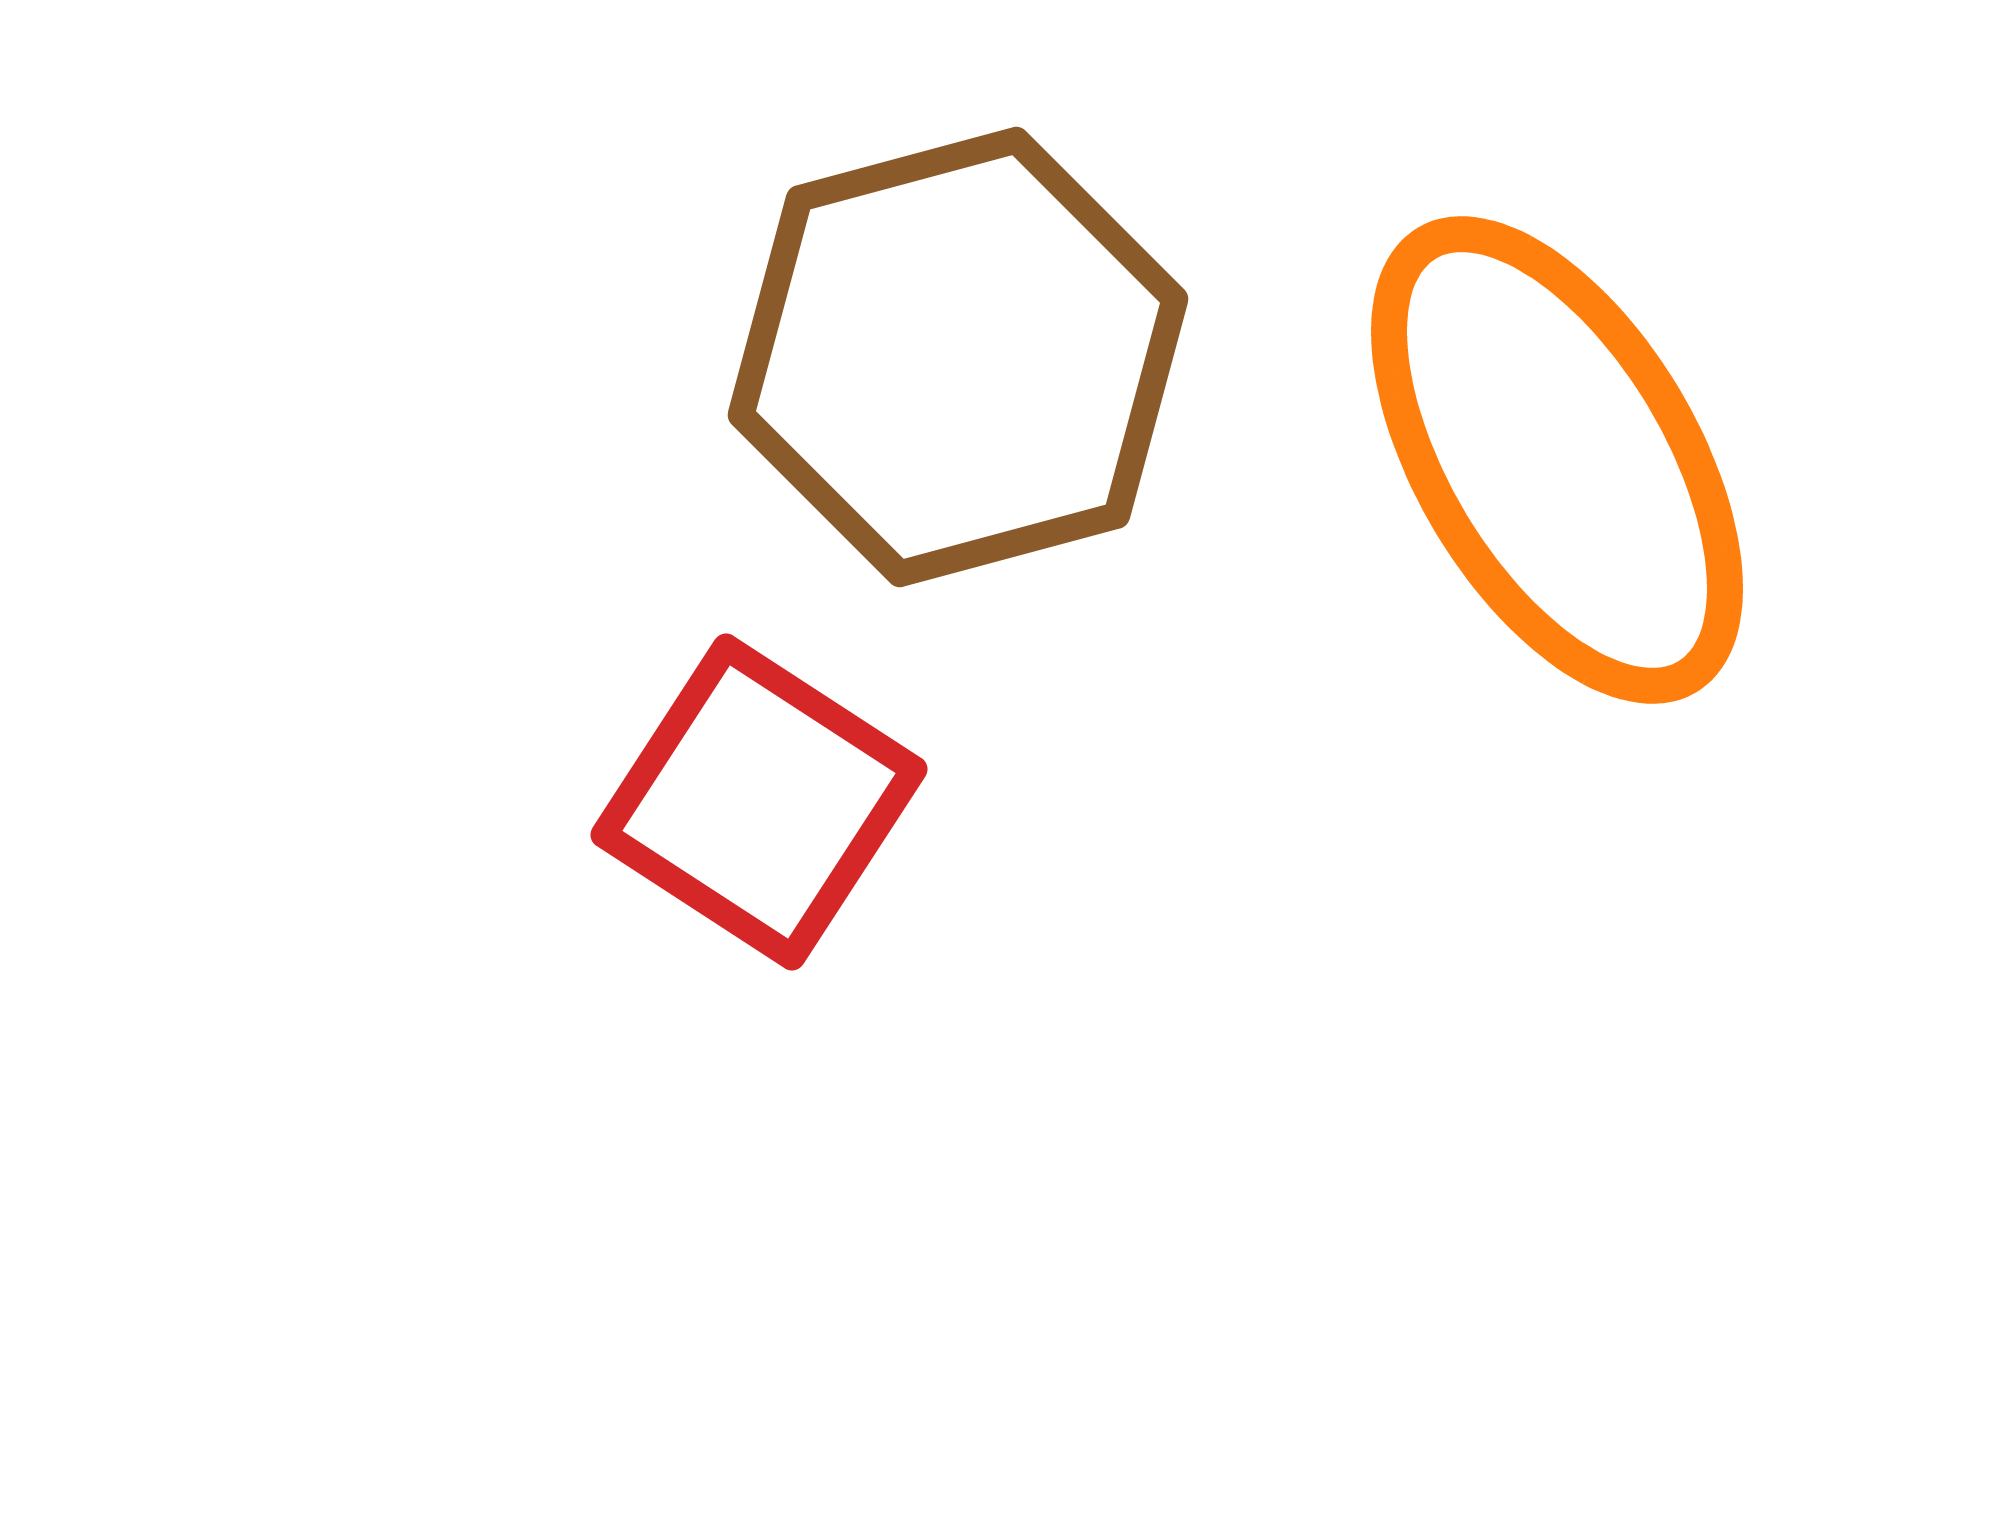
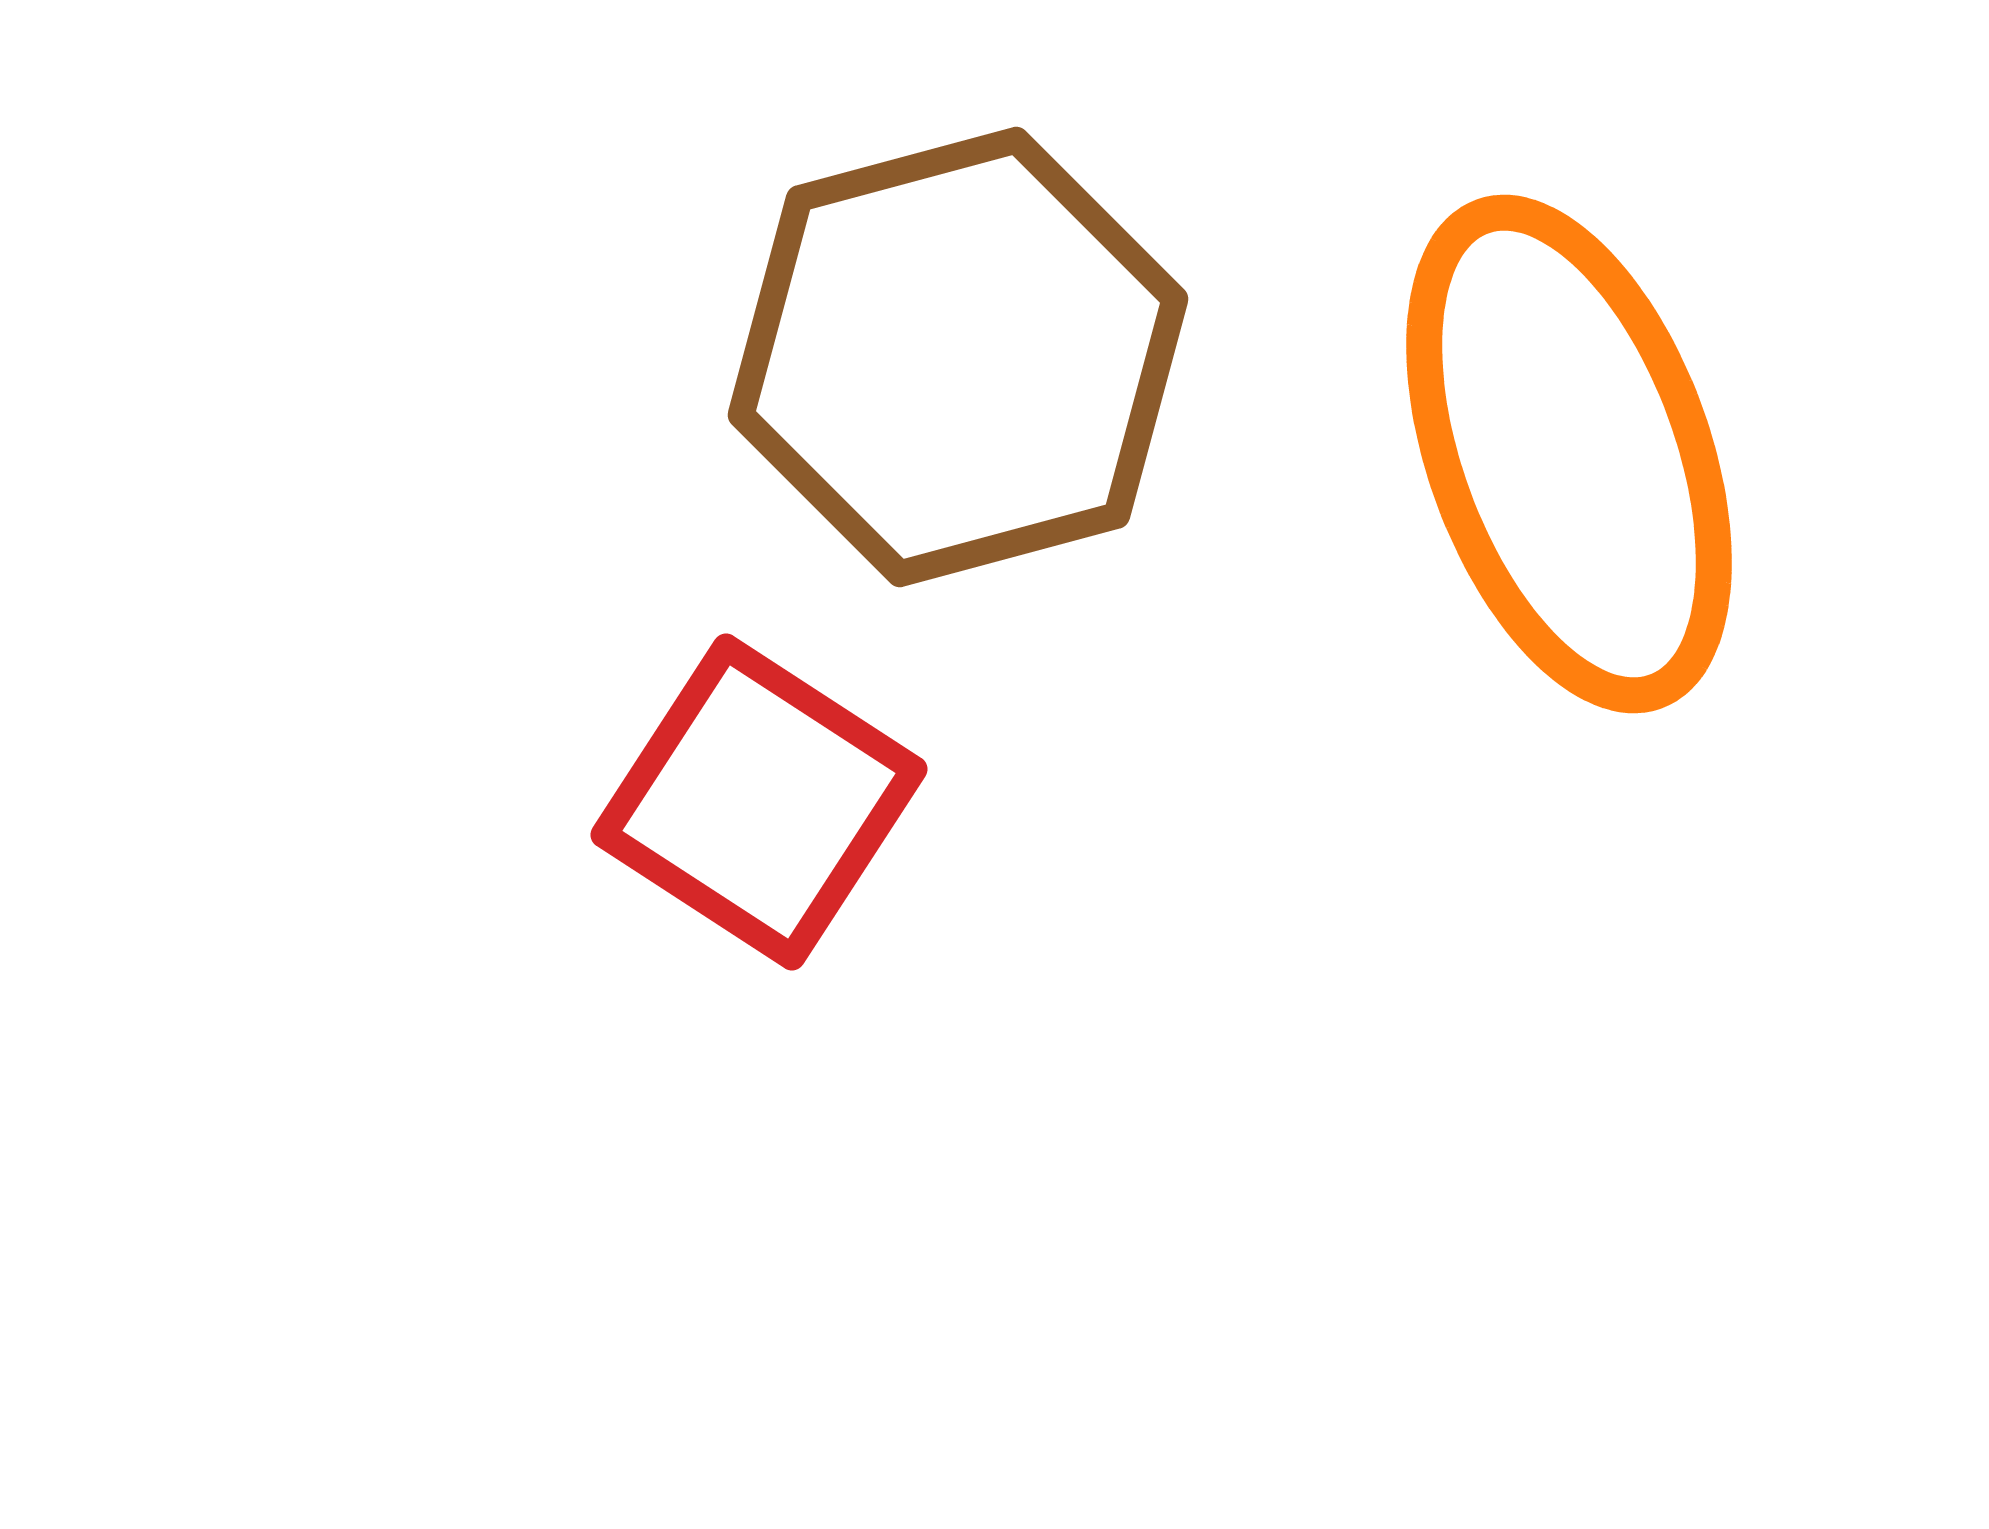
orange ellipse: moved 12 px right, 6 px up; rotated 11 degrees clockwise
